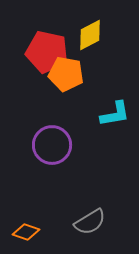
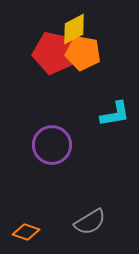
yellow diamond: moved 16 px left, 6 px up
red pentagon: moved 7 px right, 1 px down
orange pentagon: moved 17 px right, 21 px up
